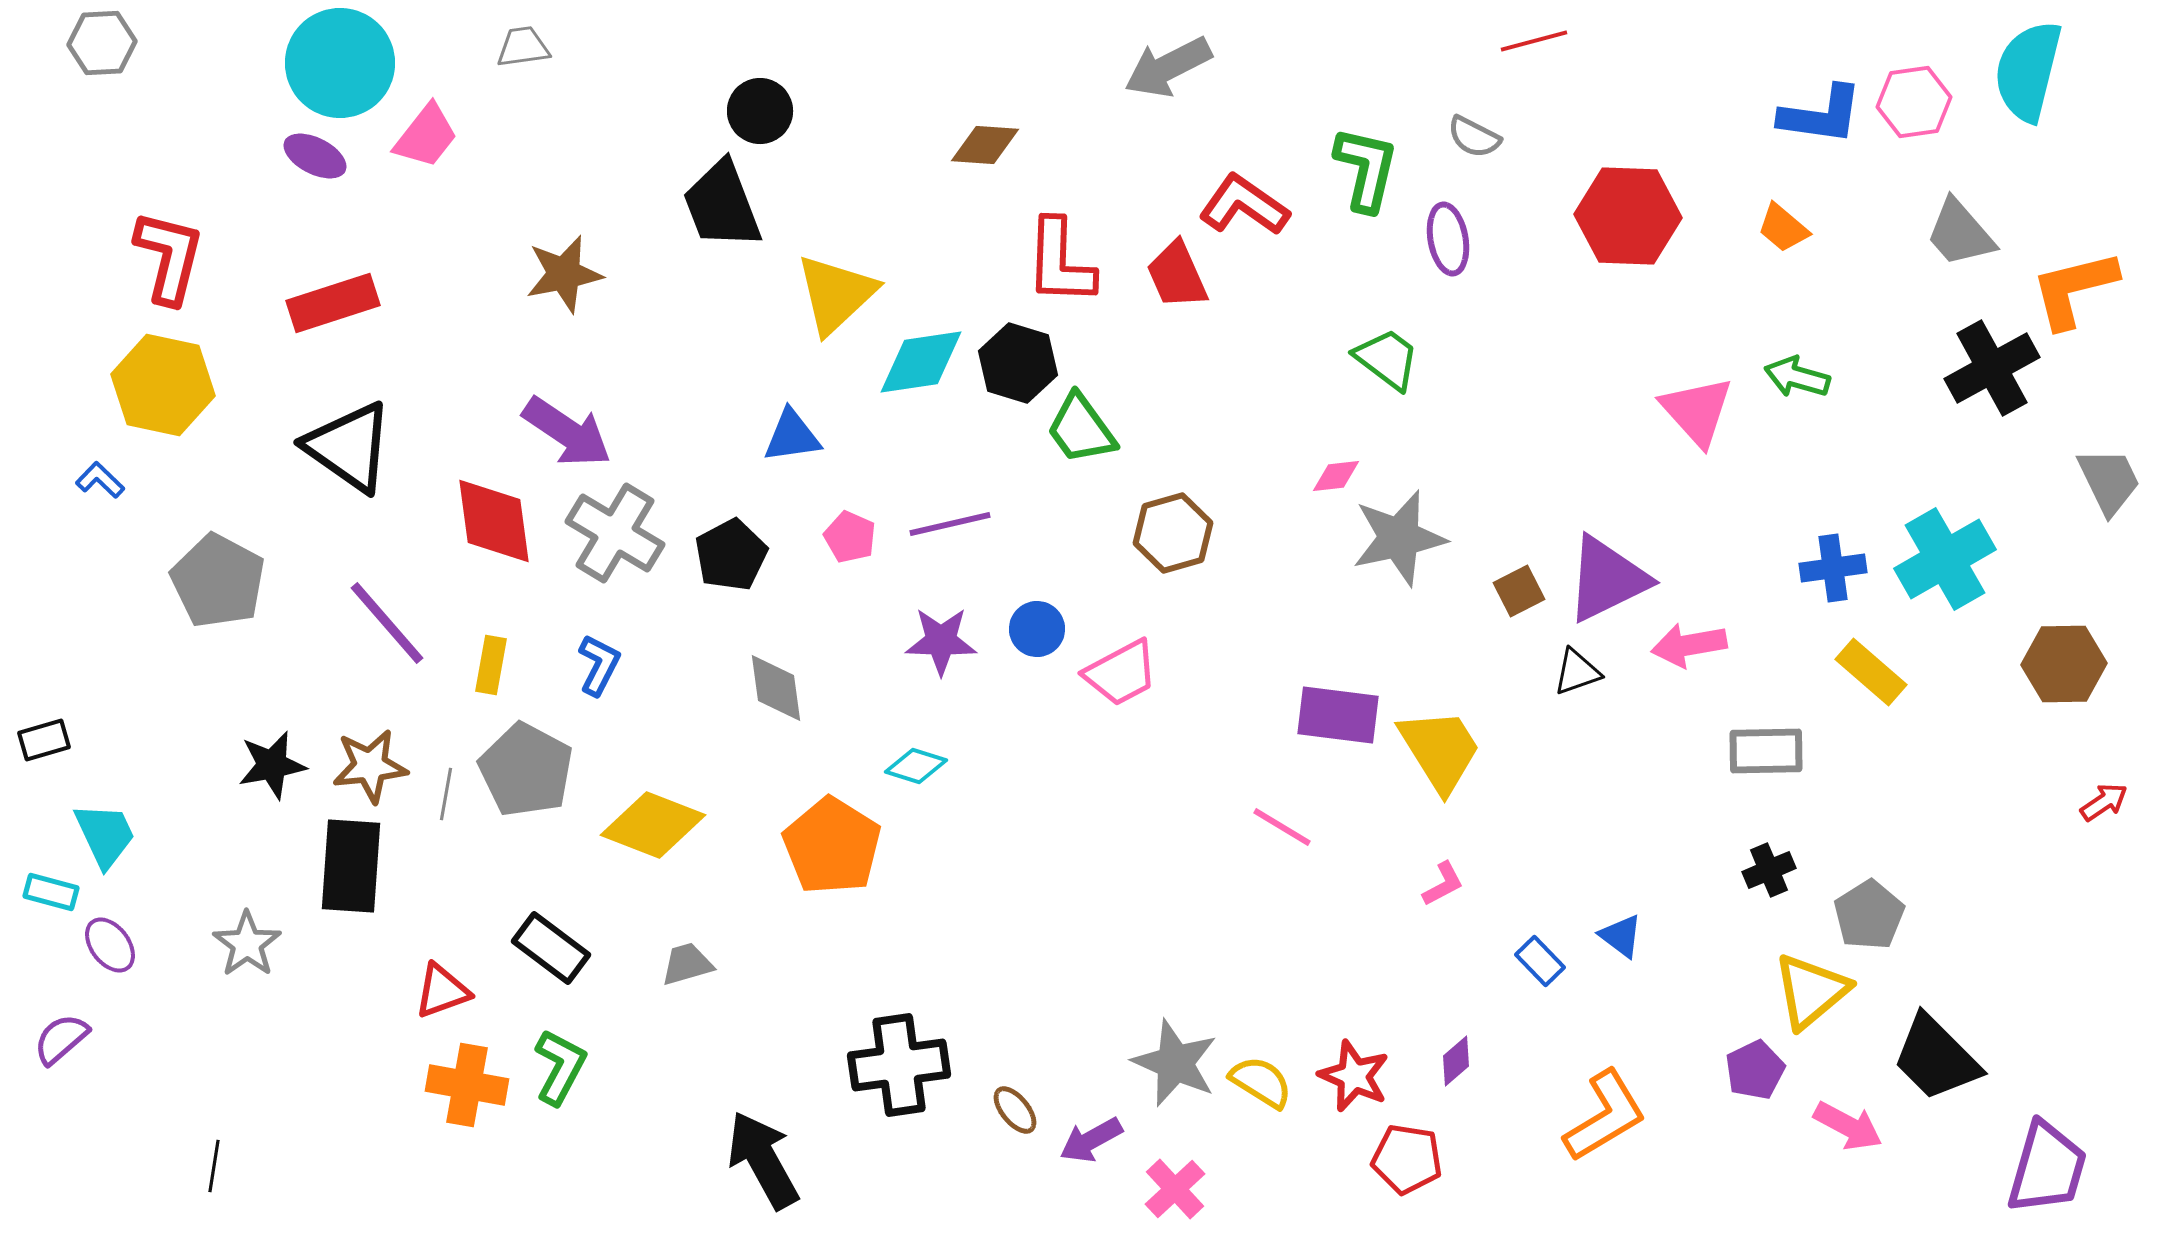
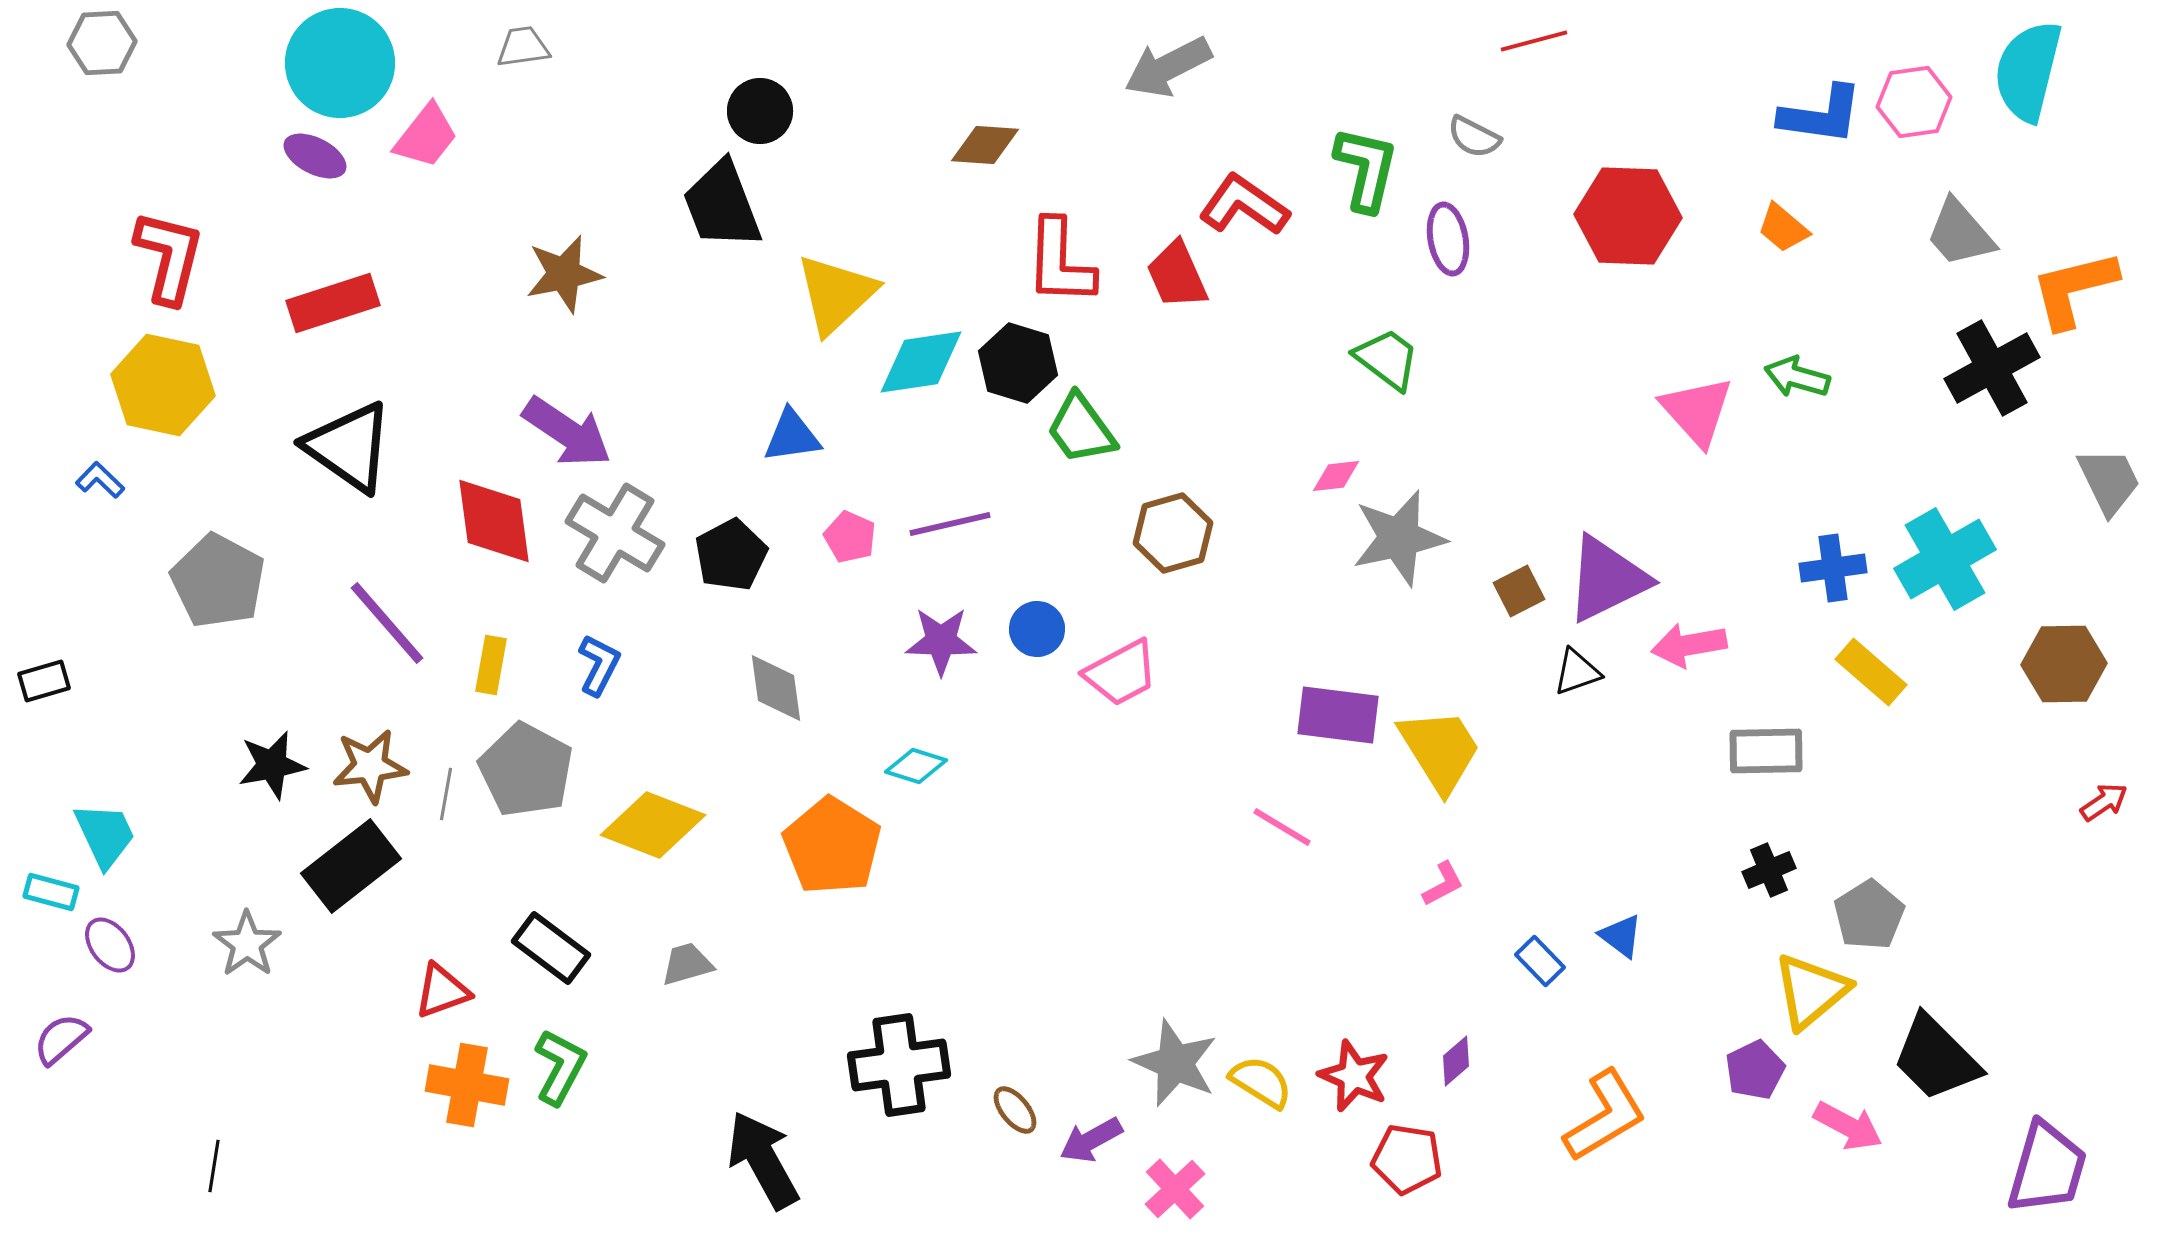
black rectangle at (44, 740): moved 59 px up
black rectangle at (351, 866): rotated 48 degrees clockwise
